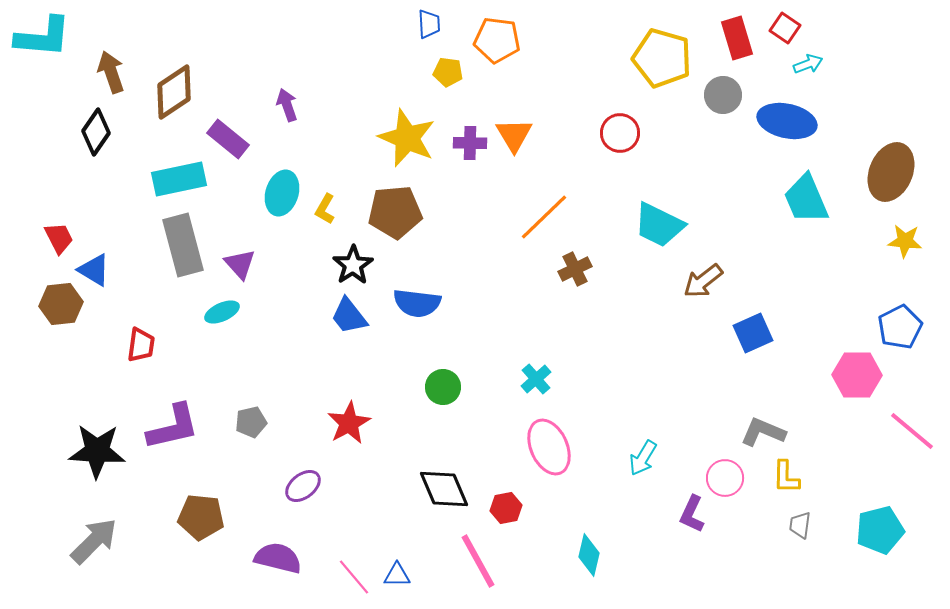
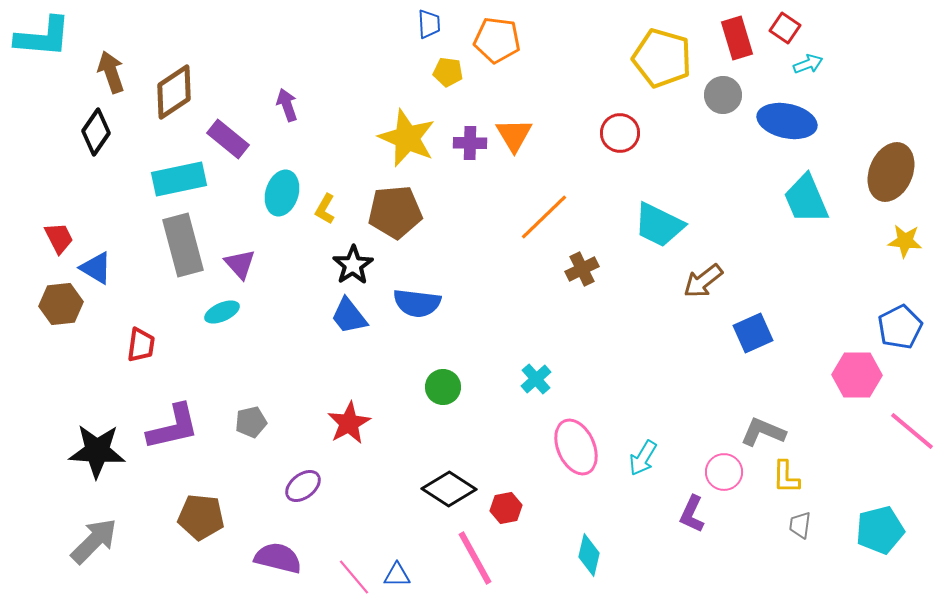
brown cross at (575, 269): moved 7 px right
blue triangle at (94, 270): moved 2 px right, 2 px up
pink ellipse at (549, 447): moved 27 px right
pink circle at (725, 478): moved 1 px left, 6 px up
black diamond at (444, 489): moved 5 px right; rotated 34 degrees counterclockwise
pink line at (478, 561): moved 3 px left, 3 px up
